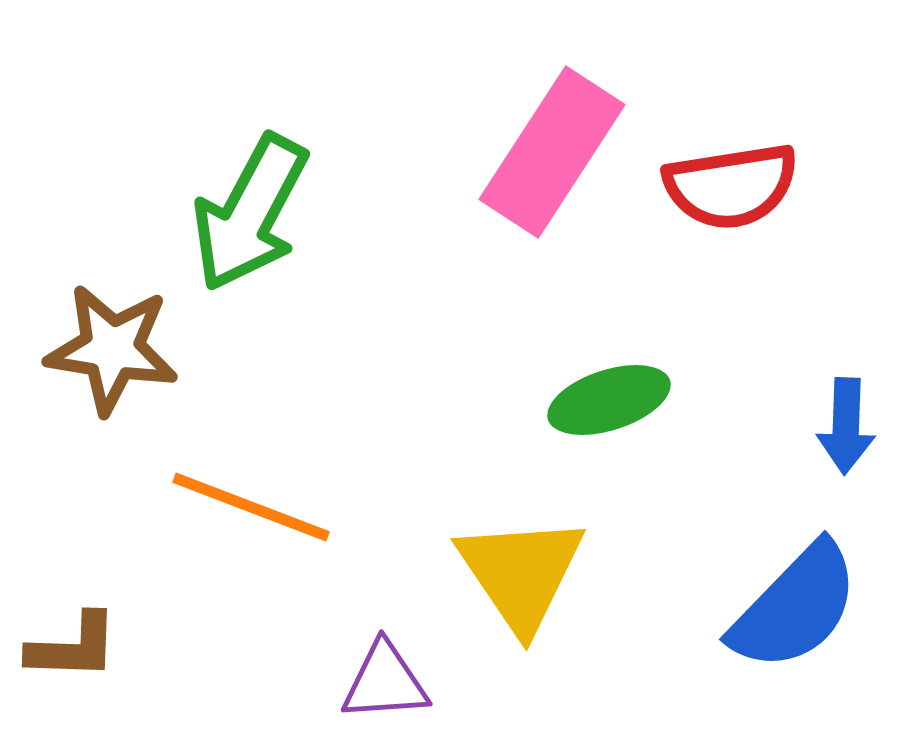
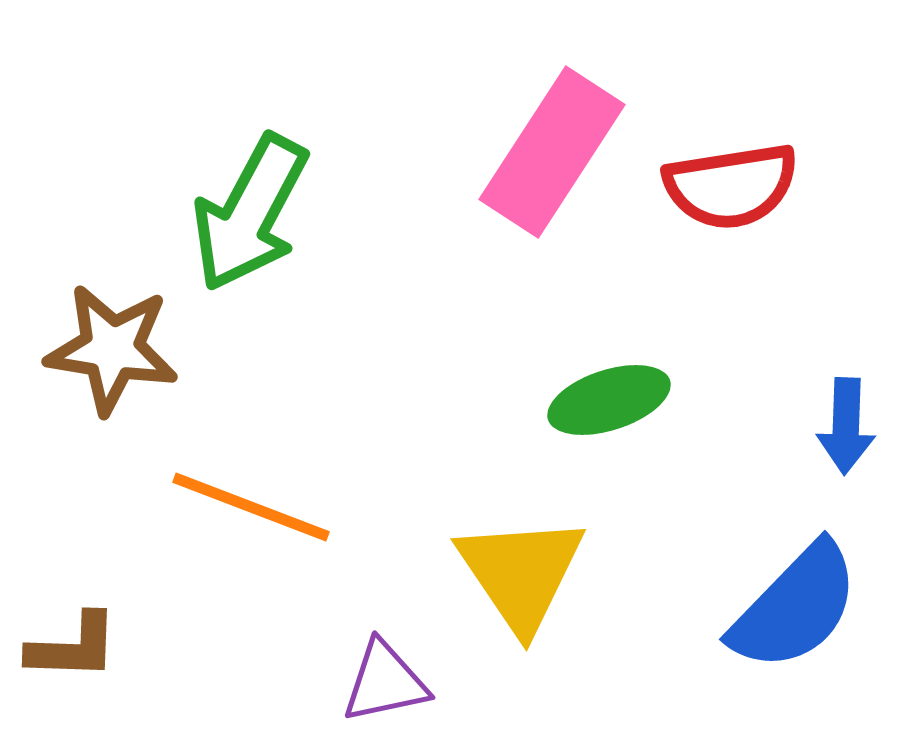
purple triangle: rotated 8 degrees counterclockwise
